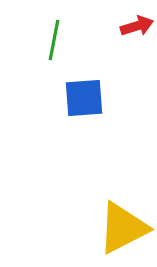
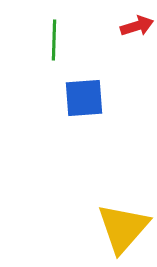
green line: rotated 9 degrees counterclockwise
yellow triangle: rotated 22 degrees counterclockwise
